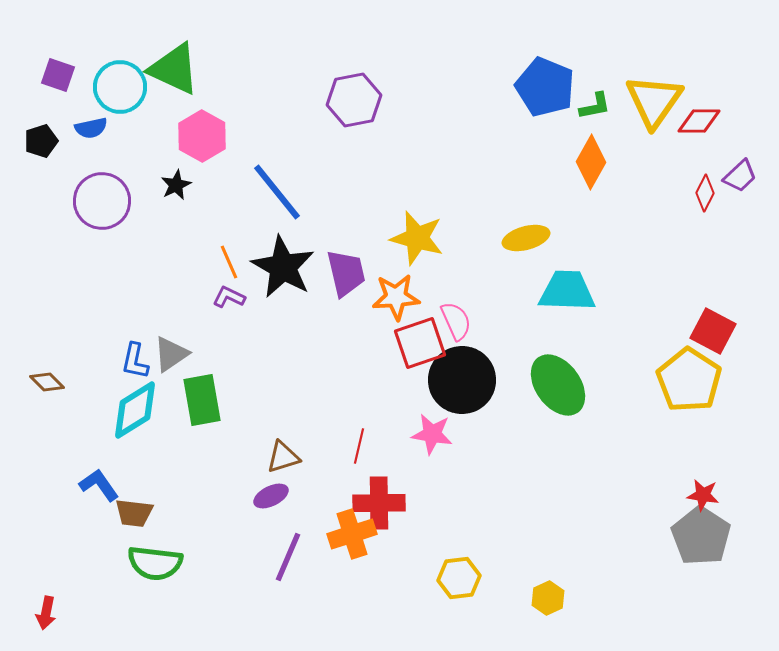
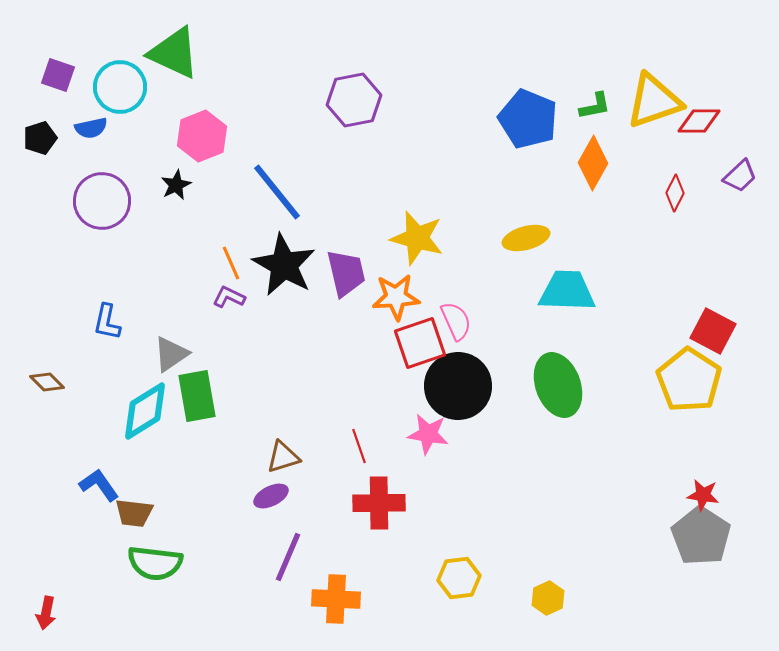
green triangle at (174, 69): moved 16 px up
blue pentagon at (545, 87): moved 17 px left, 32 px down
yellow triangle at (654, 101): rotated 36 degrees clockwise
pink hexagon at (202, 136): rotated 9 degrees clockwise
black pentagon at (41, 141): moved 1 px left, 3 px up
orange diamond at (591, 162): moved 2 px right, 1 px down
red diamond at (705, 193): moved 30 px left
orange line at (229, 262): moved 2 px right, 1 px down
black star at (283, 267): moved 1 px right, 2 px up
blue L-shape at (135, 361): moved 28 px left, 39 px up
black circle at (462, 380): moved 4 px left, 6 px down
green ellipse at (558, 385): rotated 16 degrees clockwise
green rectangle at (202, 400): moved 5 px left, 4 px up
cyan diamond at (135, 410): moved 10 px right, 1 px down
pink star at (432, 434): moved 4 px left
red line at (359, 446): rotated 32 degrees counterclockwise
orange cross at (352, 534): moved 16 px left, 65 px down; rotated 21 degrees clockwise
